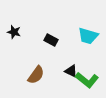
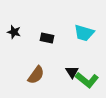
cyan trapezoid: moved 4 px left, 3 px up
black rectangle: moved 4 px left, 2 px up; rotated 16 degrees counterclockwise
black triangle: moved 1 px right, 1 px down; rotated 32 degrees clockwise
